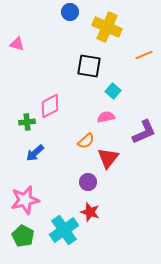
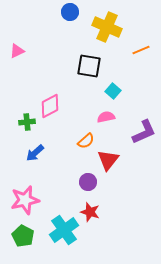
pink triangle: moved 7 px down; rotated 42 degrees counterclockwise
orange line: moved 3 px left, 5 px up
red triangle: moved 2 px down
